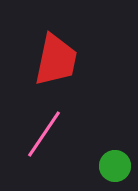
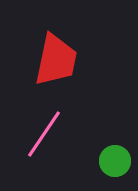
green circle: moved 5 px up
